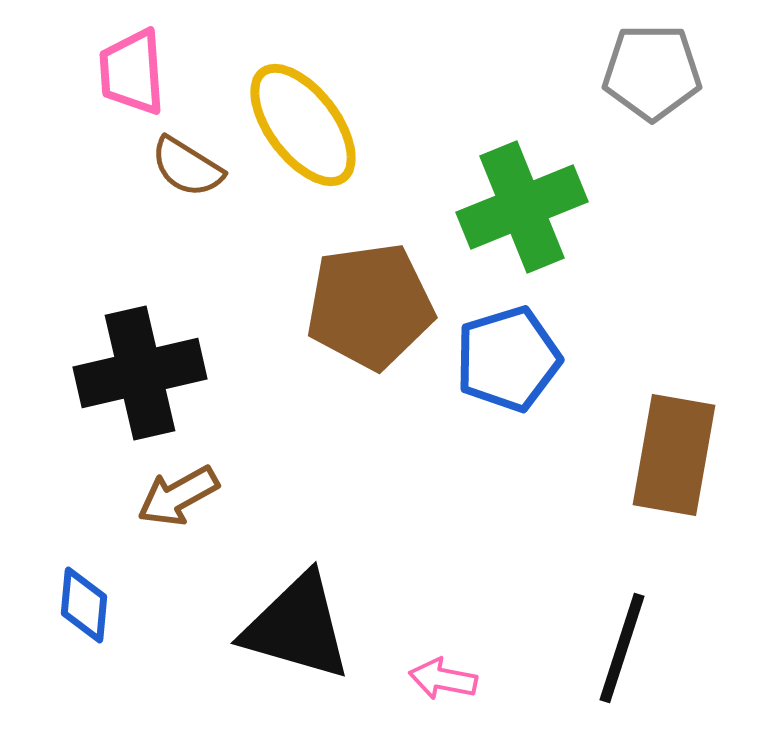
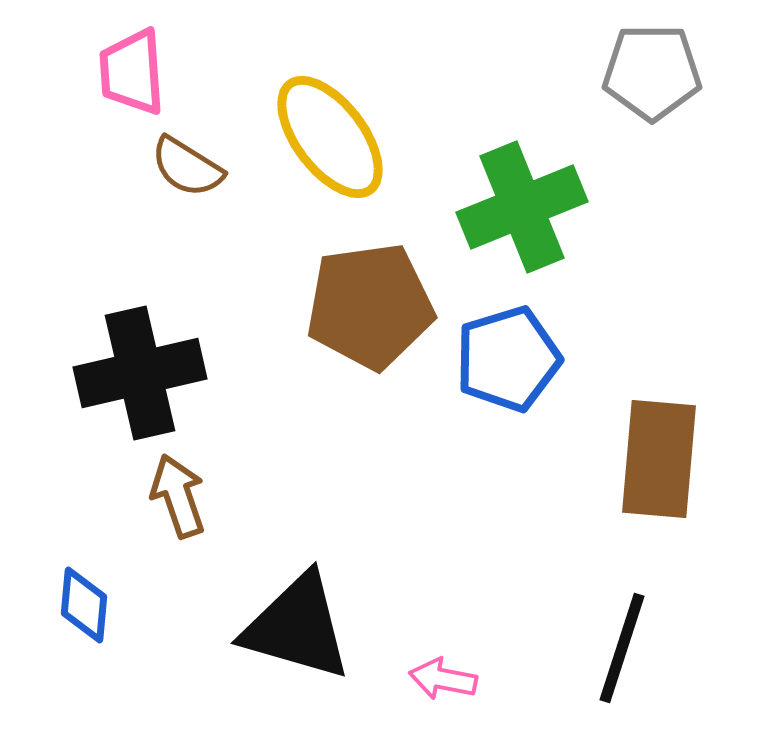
yellow ellipse: moved 27 px right, 12 px down
brown rectangle: moved 15 px left, 4 px down; rotated 5 degrees counterclockwise
brown arrow: rotated 100 degrees clockwise
